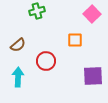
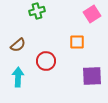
pink square: rotated 12 degrees clockwise
orange square: moved 2 px right, 2 px down
purple square: moved 1 px left
